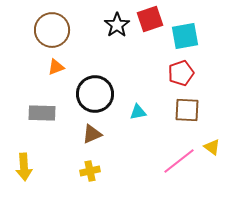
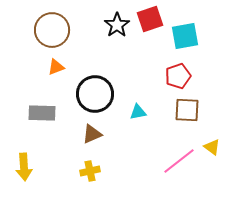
red pentagon: moved 3 px left, 3 px down
